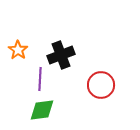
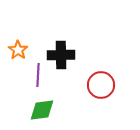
black cross: rotated 20 degrees clockwise
purple line: moved 2 px left, 4 px up
